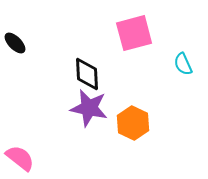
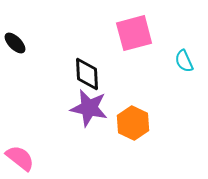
cyan semicircle: moved 1 px right, 3 px up
